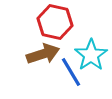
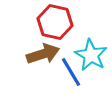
cyan star: rotated 8 degrees counterclockwise
